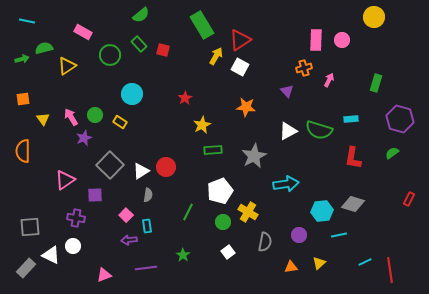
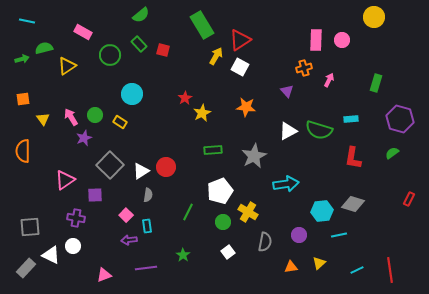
yellow star at (202, 125): moved 12 px up
cyan line at (365, 262): moved 8 px left, 8 px down
